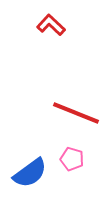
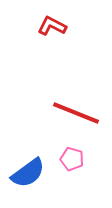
red L-shape: moved 1 px right, 1 px down; rotated 16 degrees counterclockwise
blue semicircle: moved 2 px left
